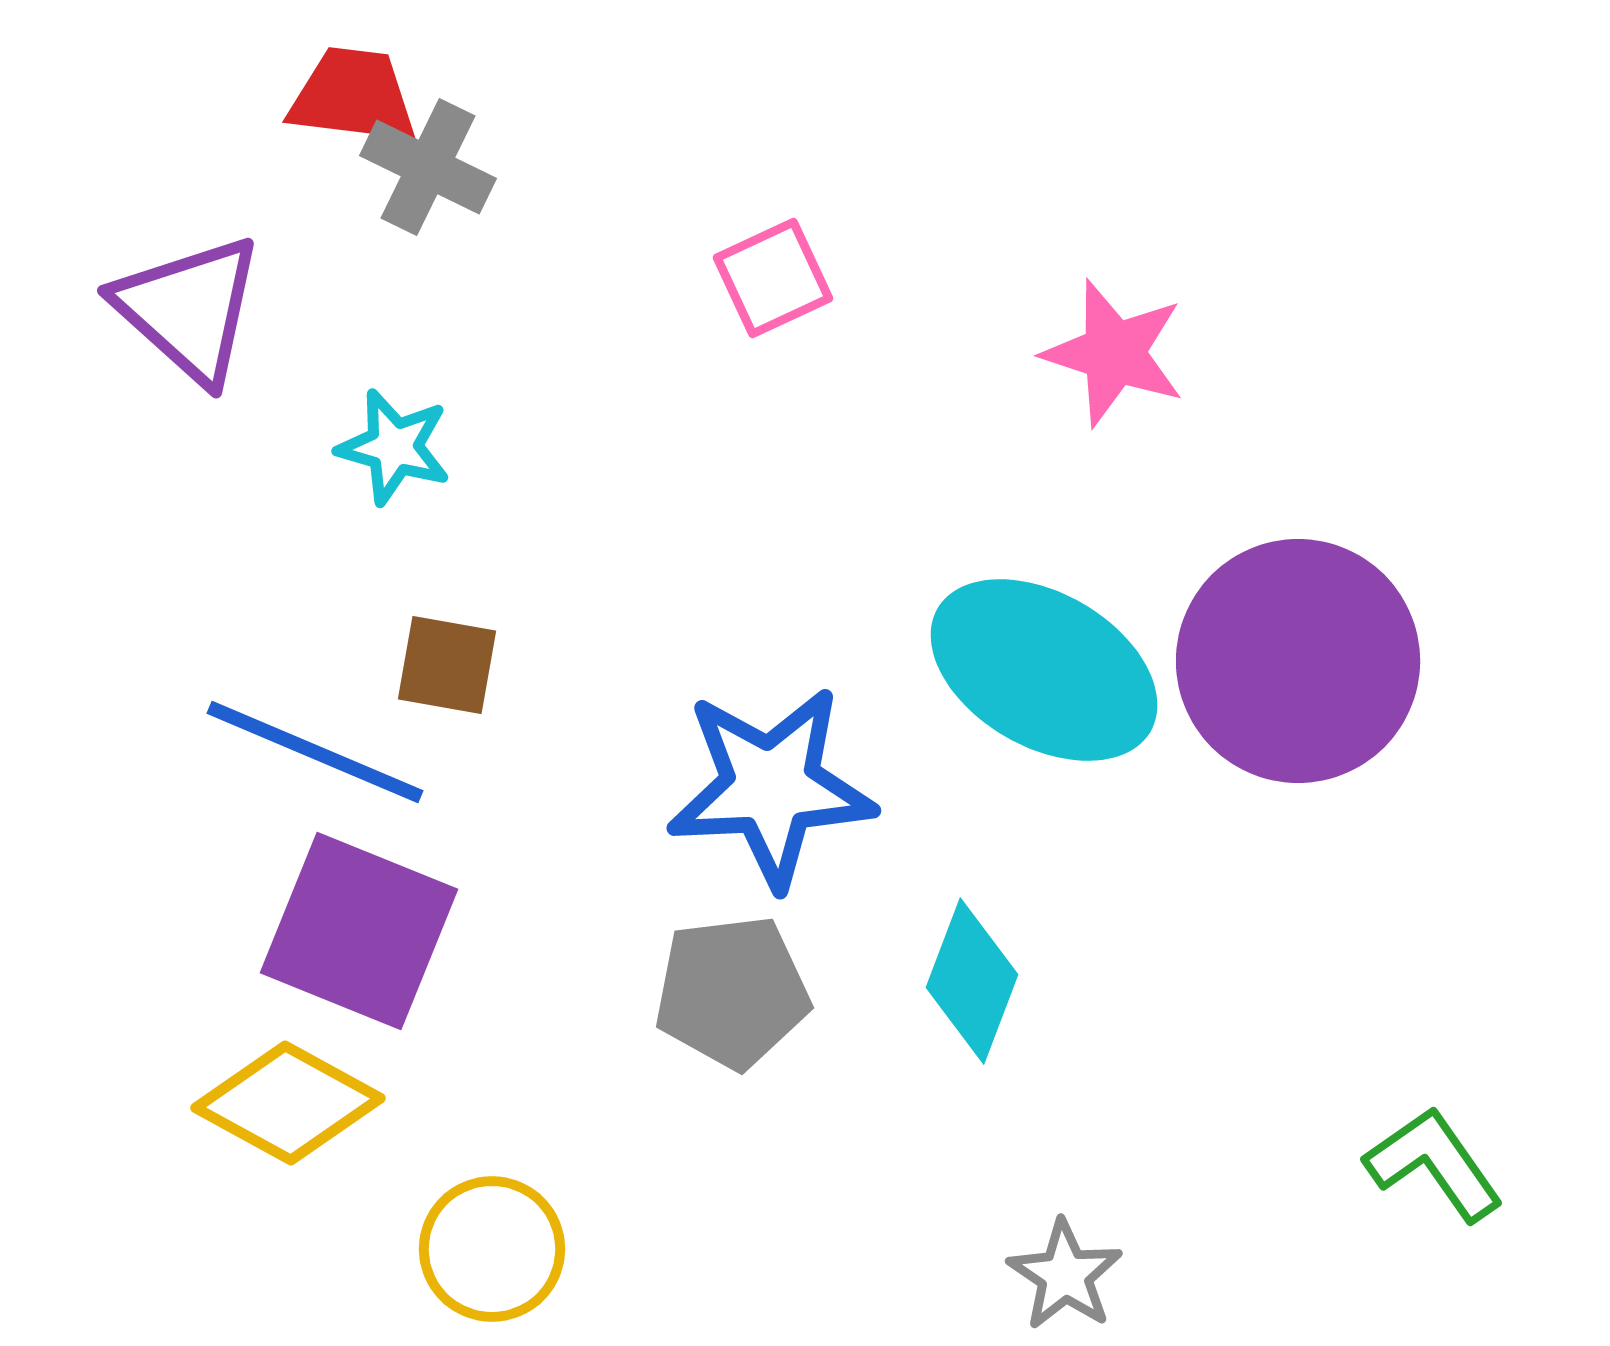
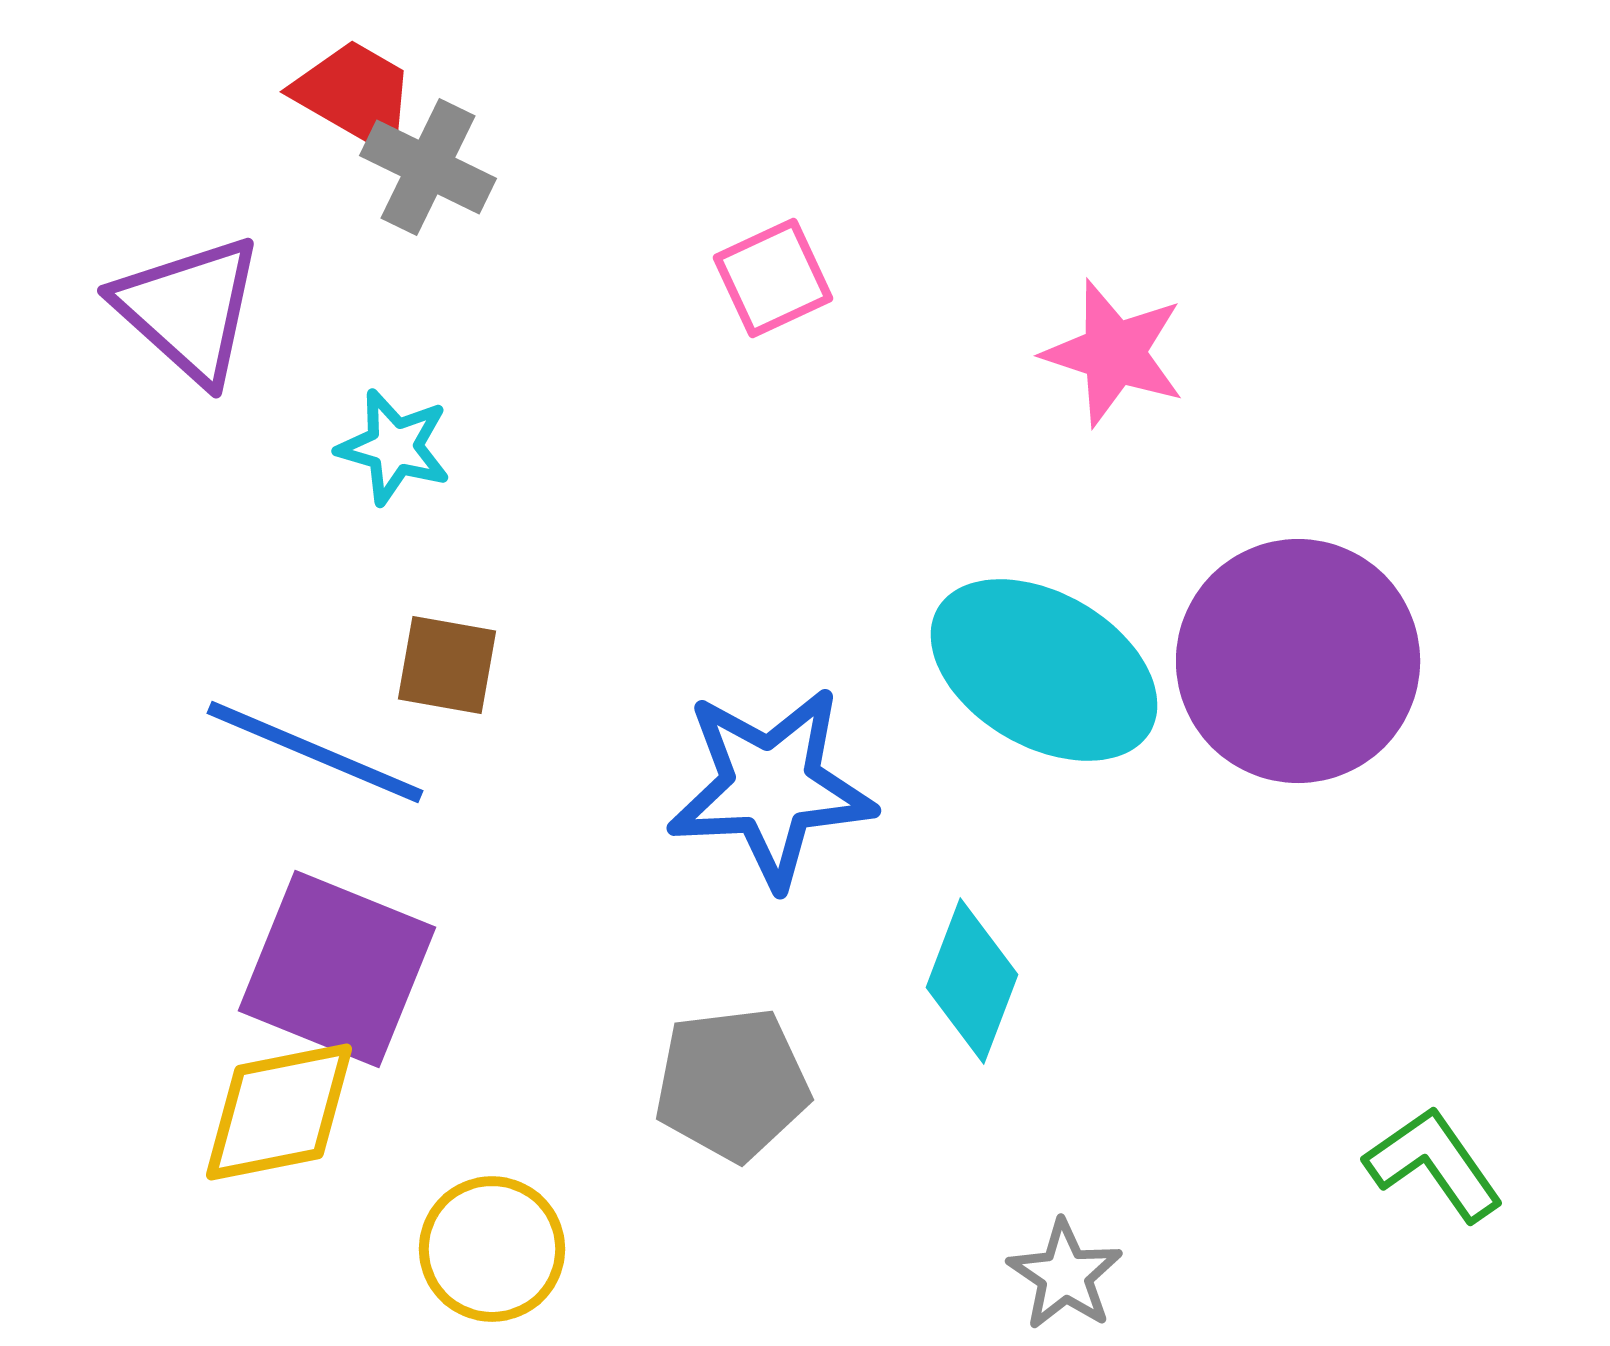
red trapezoid: moved 2 px right, 1 px up; rotated 23 degrees clockwise
purple square: moved 22 px left, 38 px down
gray pentagon: moved 92 px down
yellow diamond: moved 9 px left, 9 px down; rotated 40 degrees counterclockwise
